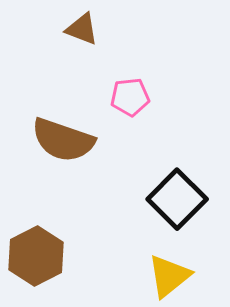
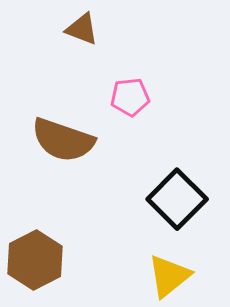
brown hexagon: moved 1 px left, 4 px down
